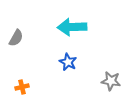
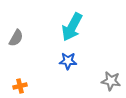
cyan arrow: rotated 60 degrees counterclockwise
blue star: moved 1 px up; rotated 24 degrees counterclockwise
orange cross: moved 2 px left, 1 px up
